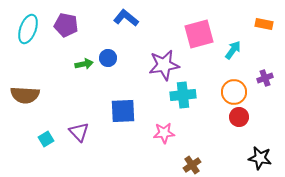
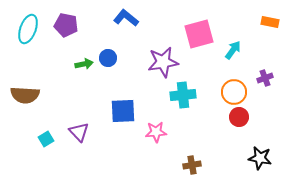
orange rectangle: moved 6 px right, 2 px up
purple star: moved 1 px left, 3 px up
pink star: moved 8 px left, 1 px up
brown cross: rotated 24 degrees clockwise
